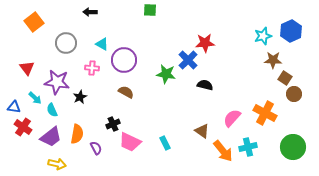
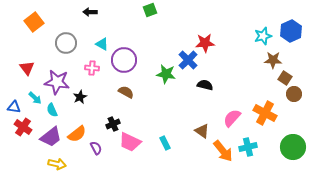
green square: rotated 24 degrees counterclockwise
orange semicircle: rotated 42 degrees clockwise
